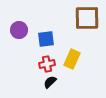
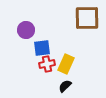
purple circle: moved 7 px right
blue square: moved 4 px left, 9 px down
yellow rectangle: moved 6 px left, 5 px down
black semicircle: moved 15 px right, 4 px down
